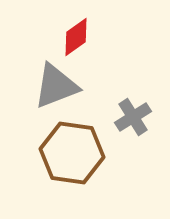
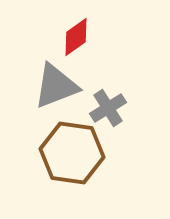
gray cross: moved 25 px left, 9 px up
